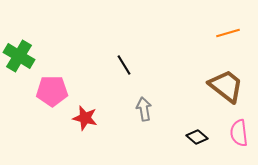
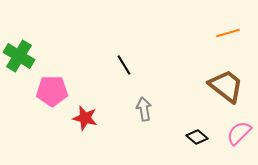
pink semicircle: rotated 52 degrees clockwise
